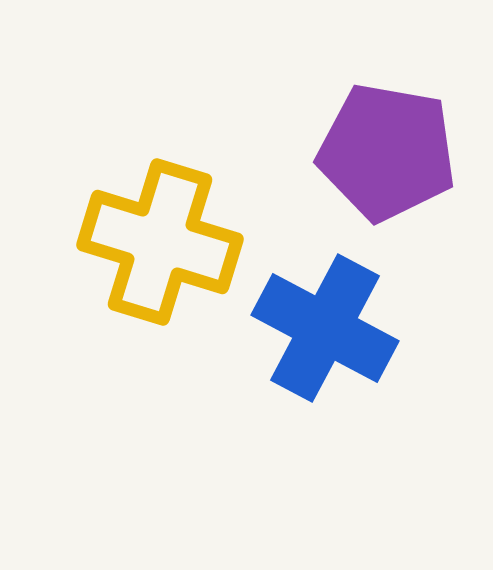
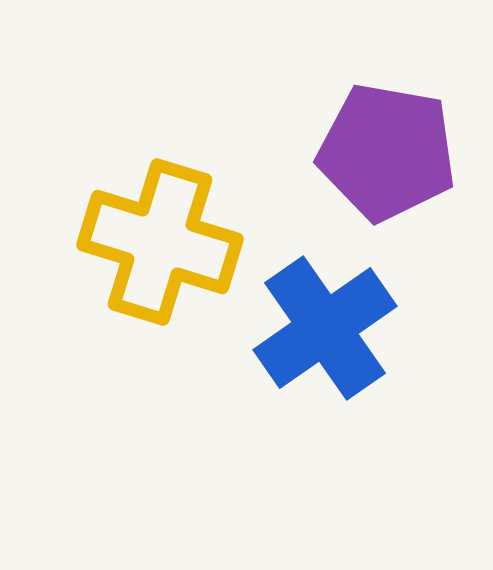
blue cross: rotated 27 degrees clockwise
